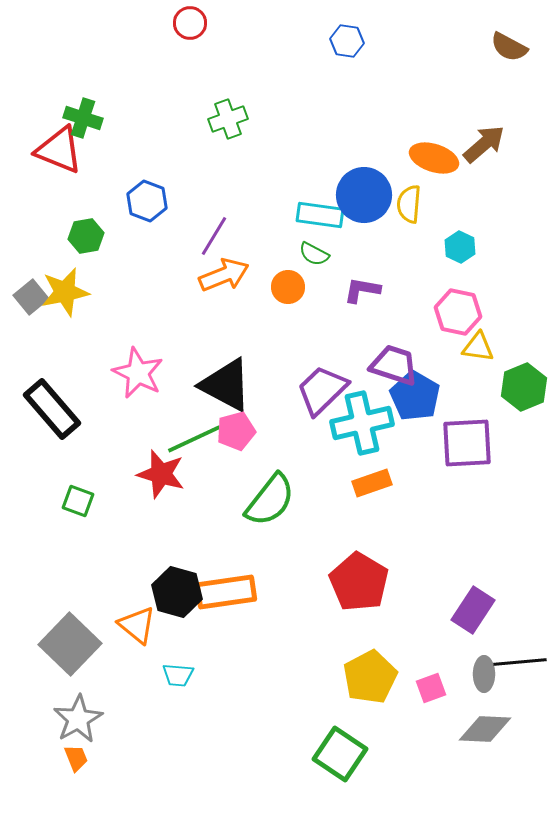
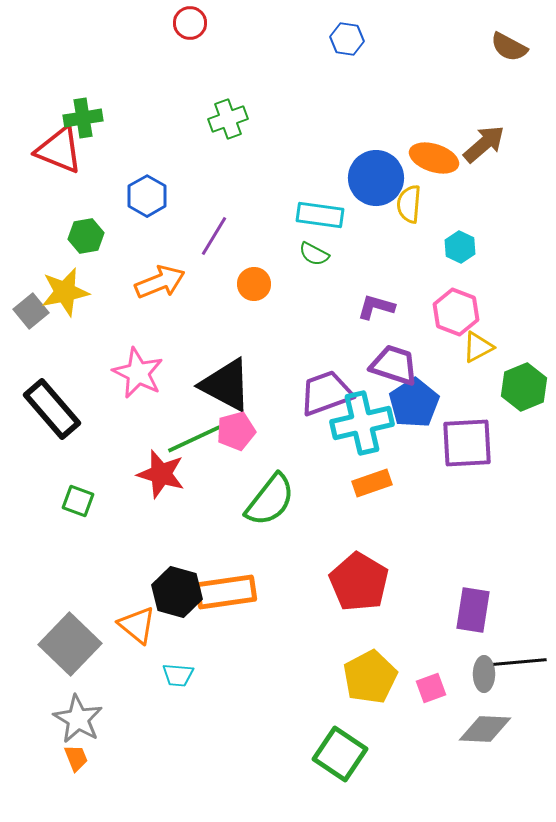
blue hexagon at (347, 41): moved 2 px up
green cross at (83, 118): rotated 27 degrees counterclockwise
blue circle at (364, 195): moved 12 px right, 17 px up
blue hexagon at (147, 201): moved 5 px up; rotated 9 degrees clockwise
orange arrow at (224, 275): moved 64 px left, 7 px down
orange circle at (288, 287): moved 34 px left, 3 px up
purple L-shape at (362, 290): moved 14 px right, 17 px down; rotated 6 degrees clockwise
gray square at (31, 297): moved 14 px down
pink hexagon at (458, 312): moved 2 px left; rotated 9 degrees clockwise
yellow triangle at (478, 347): rotated 36 degrees counterclockwise
purple trapezoid at (322, 390): moved 4 px right, 3 px down; rotated 24 degrees clockwise
blue pentagon at (415, 396): moved 1 px left, 7 px down; rotated 9 degrees clockwise
purple rectangle at (473, 610): rotated 24 degrees counterclockwise
gray star at (78, 719): rotated 12 degrees counterclockwise
